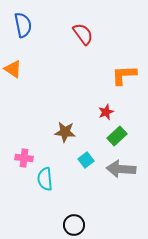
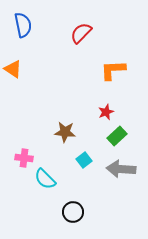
red semicircle: moved 2 px left, 1 px up; rotated 100 degrees counterclockwise
orange L-shape: moved 11 px left, 5 px up
cyan square: moved 2 px left
cyan semicircle: rotated 40 degrees counterclockwise
black circle: moved 1 px left, 13 px up
